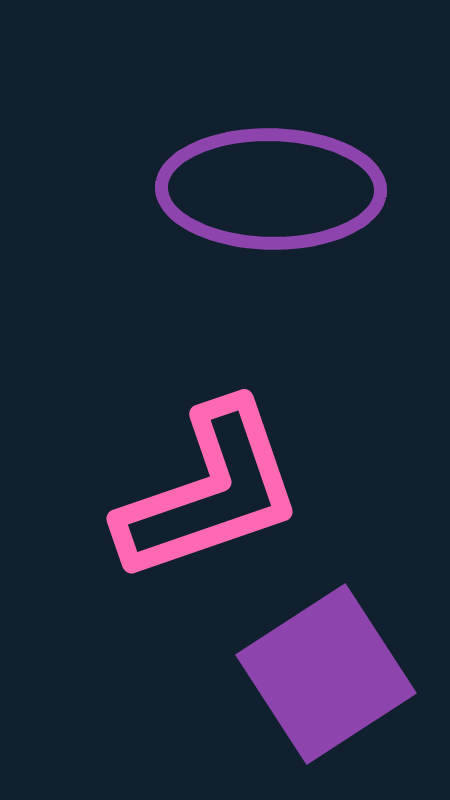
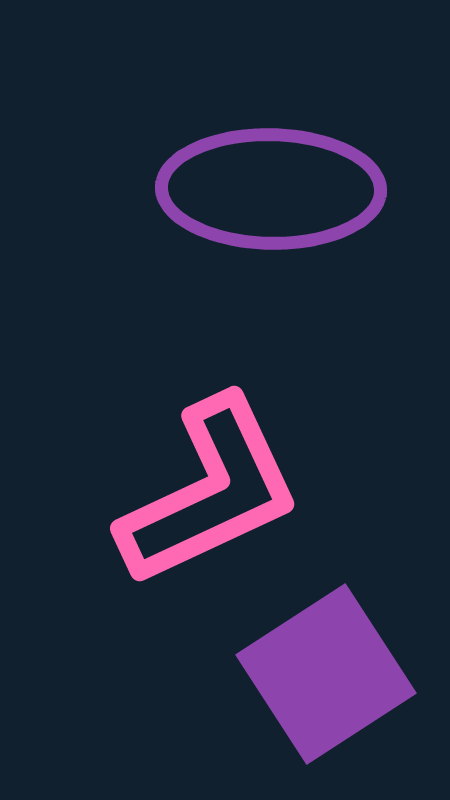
pink L-shape: rotated 6 degrees counterclockwise
